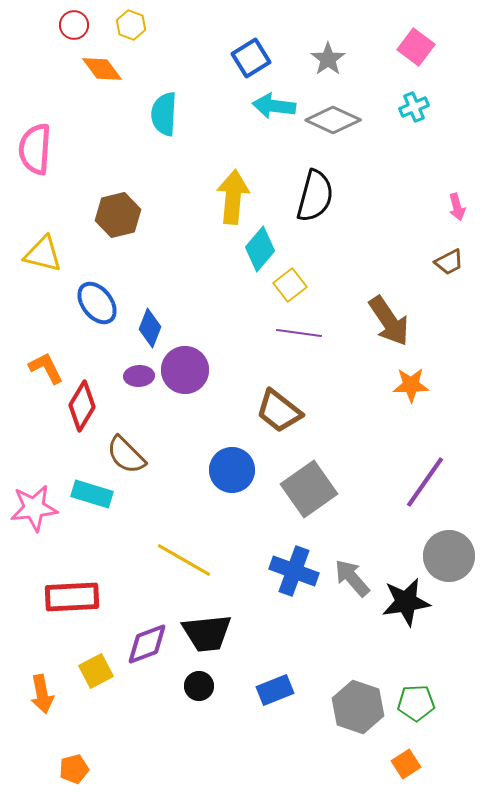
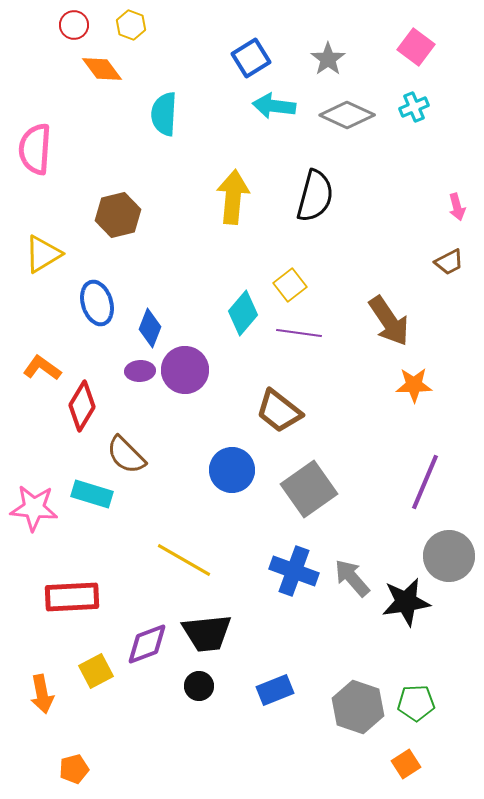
gray diamond at (333, 120): moved 14 px right, 5 px up
cyan diamond at (260, 249): moved 17 px left, 64 px down
yellow triangle at (43, 254): rotated 45 degrees counterclockwise
blue ellipse at (97, 303): rotated 21 degrees clockwise
orange L-shape at (46, 368): moved 4 px left; rotated 27 degrees counterclockwise
purple ellipse at (139, 376): moved 1 px right, 5 px up
orange star at (411, 385): moved 3 px right
purple line at (425, 482): rotated 12 degrees counterclockwise
pink star at (34, 508): rotated 12 degrees clockwise
